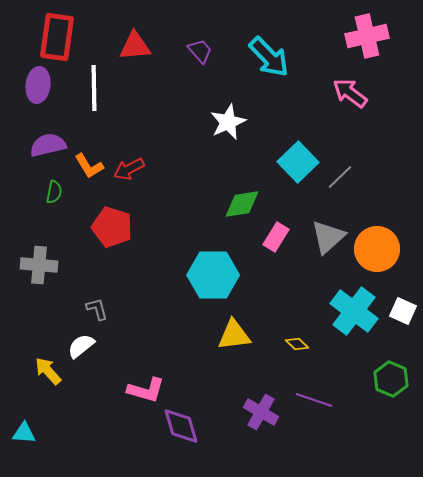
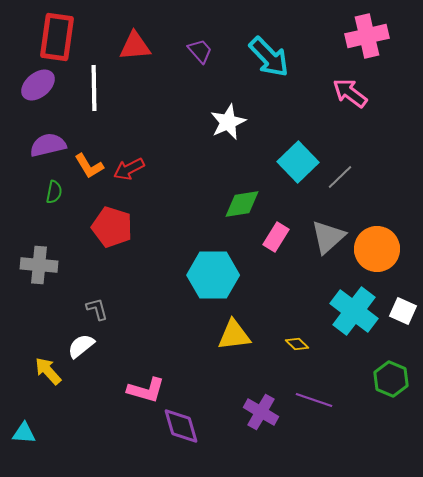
purple ellipse: rotated 44 degrees clockwise
